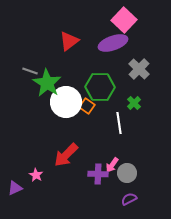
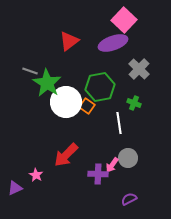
green hexagon: rotated 12 degrees counterclockwise
green cross: rotated 24 degrees counterclockwise
gray circle: moved 1 px right, 15 px up
